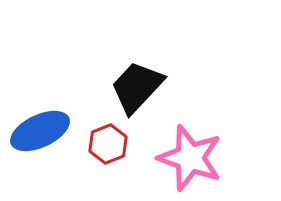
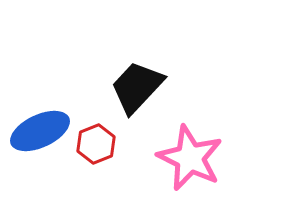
red hexagon: moved 12 px left
pink star: rotated 6 degrees clockwise
